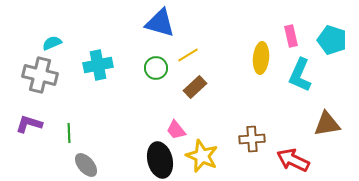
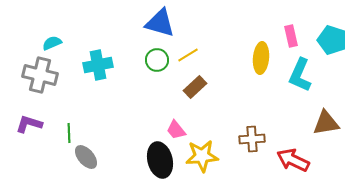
green circle: moved 1 px right, 8 px up
brown triangle: moved 1 px left, 1 px up
yellow star: rotated 28 degrees counterclockwise
gray ellipse: moved 8 px up
